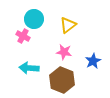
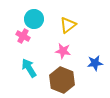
pink star: moved 1 px left, 1 px up
blue star: moved 2 px right, 2 px down; rotated 21 degrees clockwise
cyan arrow: rotated 54 degrees clockwise
